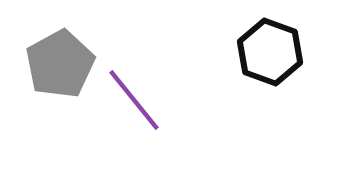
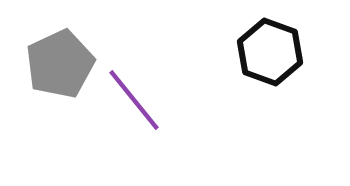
gray pentagon: rotated 4 degrees clockwise
